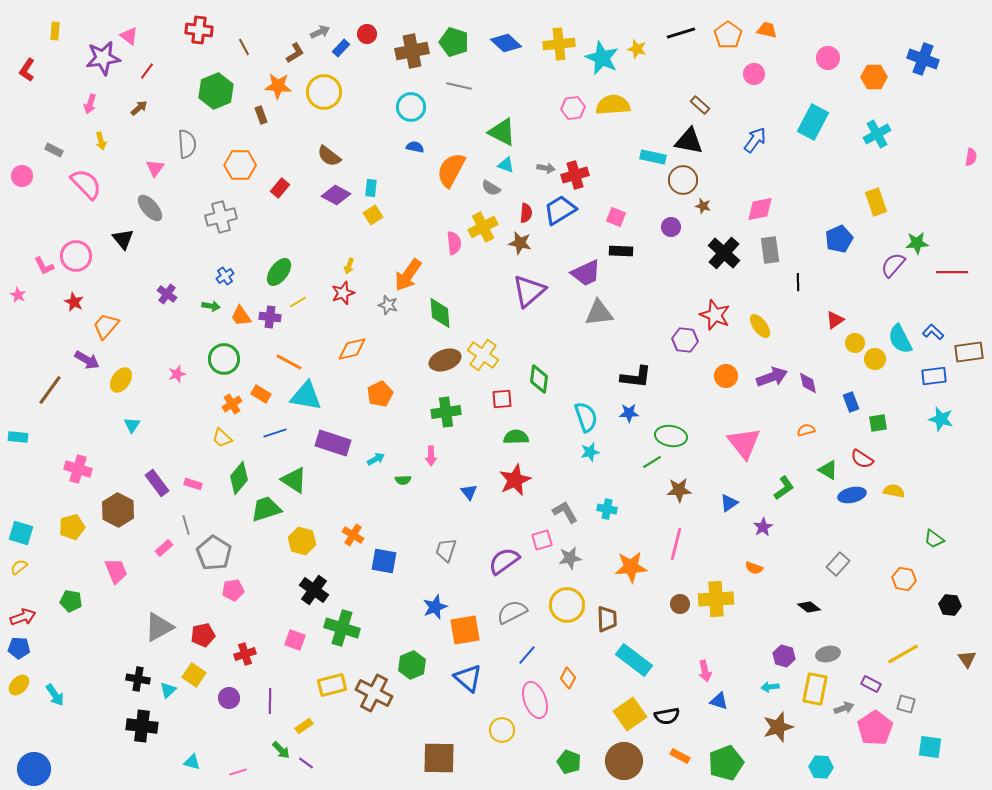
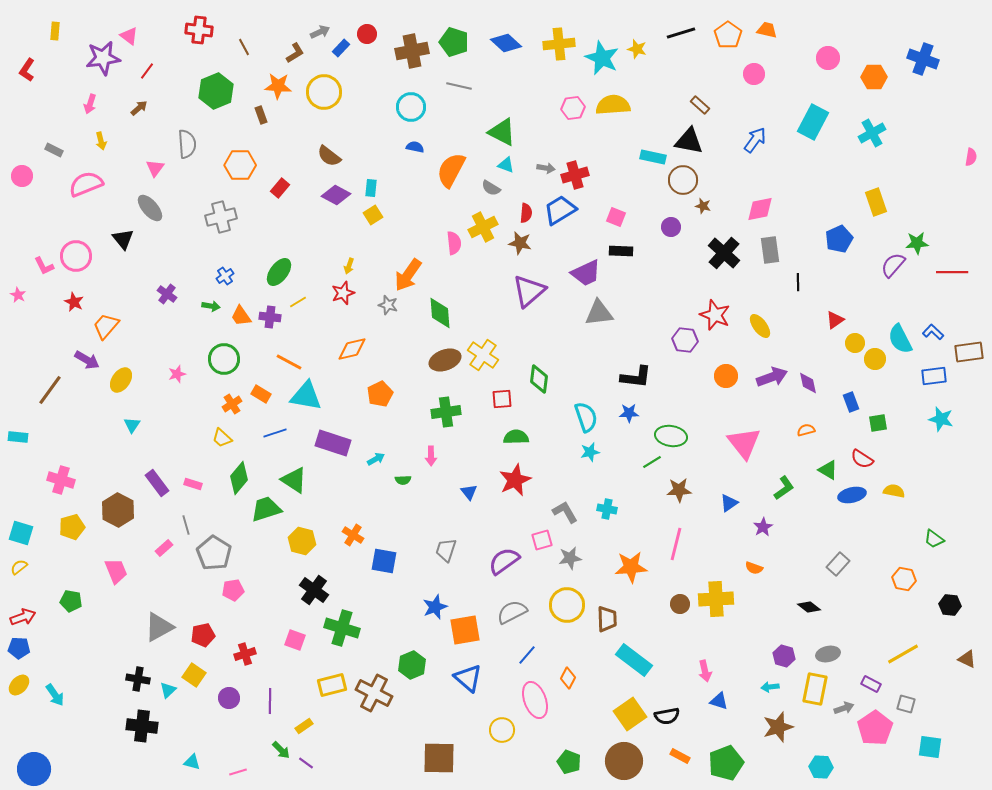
cyan cross at (877, 134): moved 5 px left, 1 px up
pink semicircle at (86, 184): rotated 68 degrees counterclockwise
pink cross at (78, 469): moved 17 px left, 11 px down
brown triangle at (967, 659): rotated 30 degrees counterclockwise
